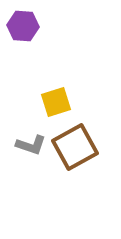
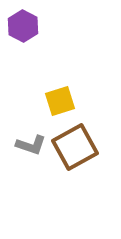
purple hexagon: rotated 24 degrees clockwise
yellow square: moved 4 px right, 1 px up
